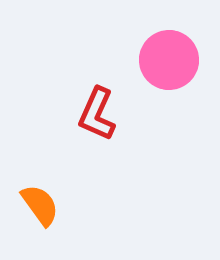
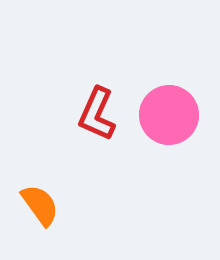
pink circle: moved 55 px down
